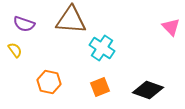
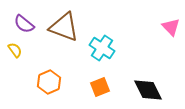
brown triangle: moved 7 px left, 7 px down; rotated 16 degrees clockwise
purple semicircle: rotated 20 degrees clockwise
orange hexagon: rotated 25 degrees clockwise
black diamond: rotated 44 degrees clockwise
